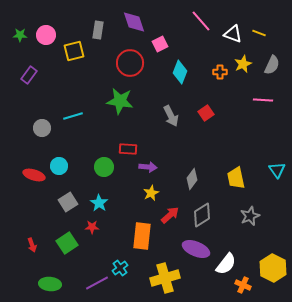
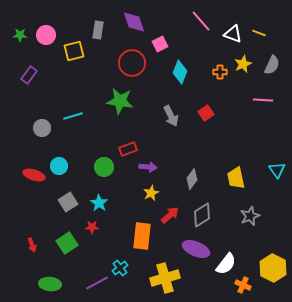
red circle at (130, 63): moved 2 px right
red rectangle at (128, 149): rotated 24 degrees counterclockwise
